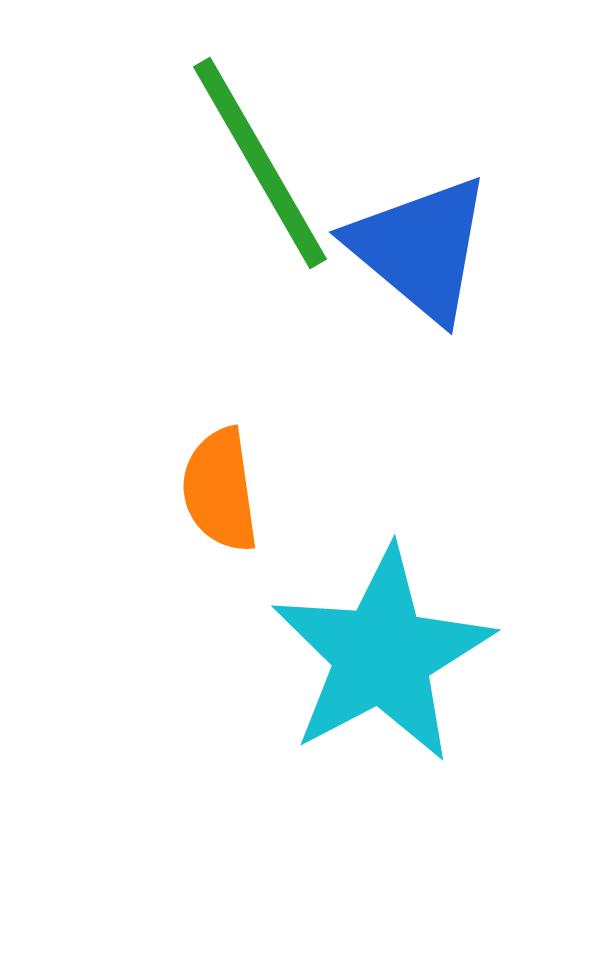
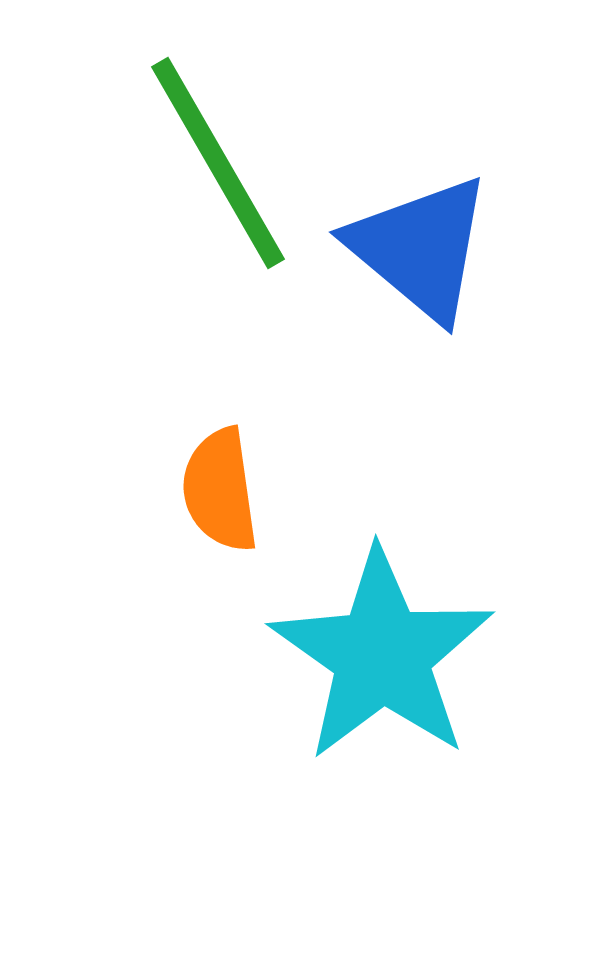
green line: moved 42 px left
cyan star: rotated 9 degrees counterclockwise
